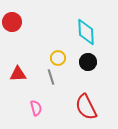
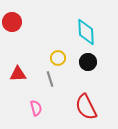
gray line: moved 1 px left, 2 px down
